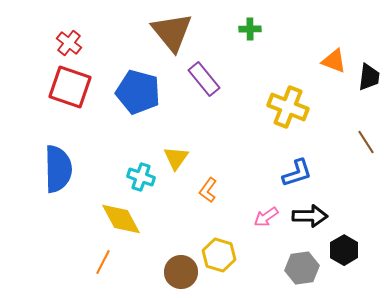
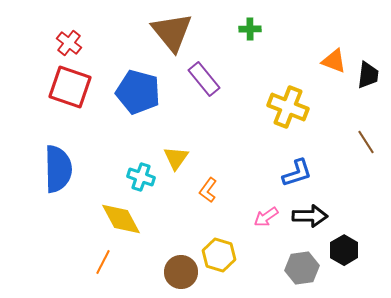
black trapezoid: moved 1 px left, 2 px up
